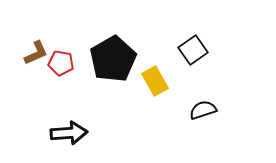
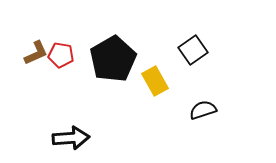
red pentagon: moved 8 px up
black arrow: moved 2 px right, 5 px down
